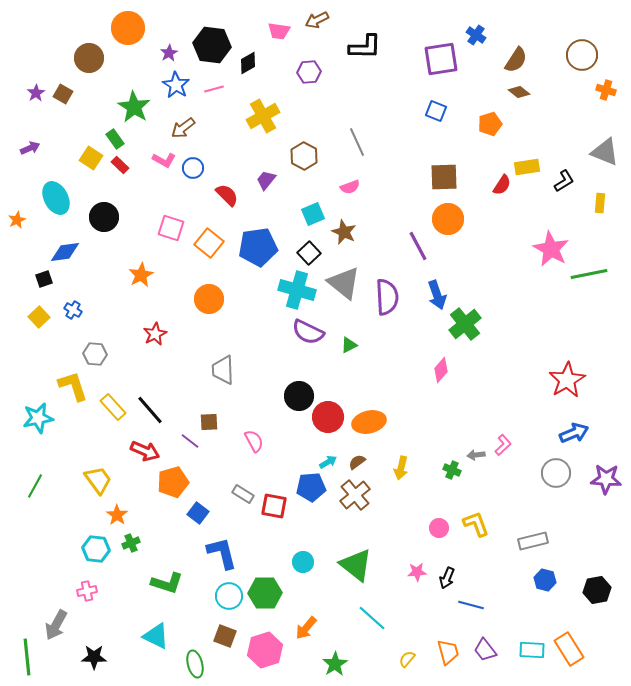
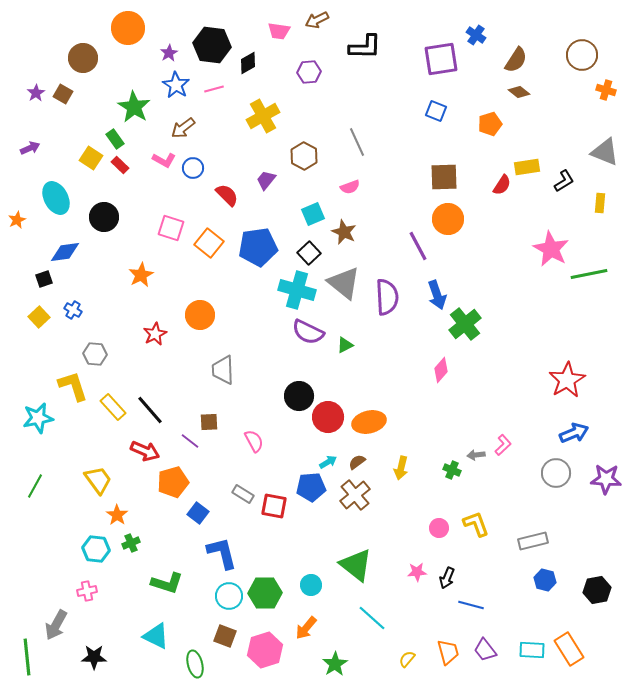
brown circle at (89, 58): moved 6 px left
orange circle at (209, 299): moved 9 px left, 16 px down
green triangle at (349, 345): moved 4 px left
cyan circle at (303, 562): moved 8 px right, 23 px down
